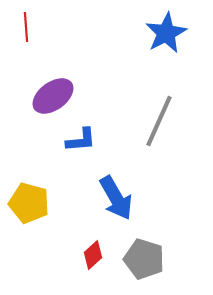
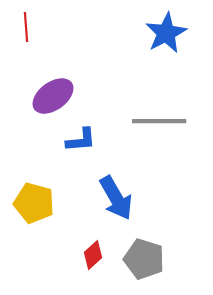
gray line: rotated 66 degrees clockwise
yellow pentagon: moved 5 px right
